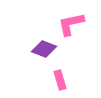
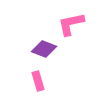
pink rectangle: moved 22 px left, 1 px down
